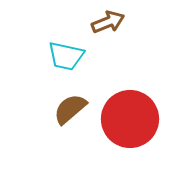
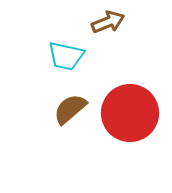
red circle: moved 6 px up
